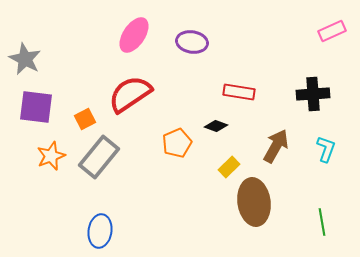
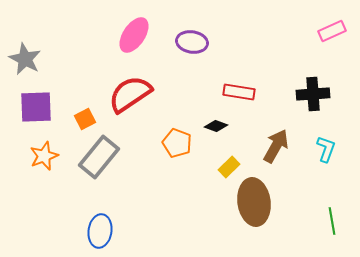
purple square: rotated 9 degrees counterclockwise
orange pentagon: rotated 28 degrees counterclockwise
orange star: moved 7 px left
green line: moved 10 px right, 1 px up
